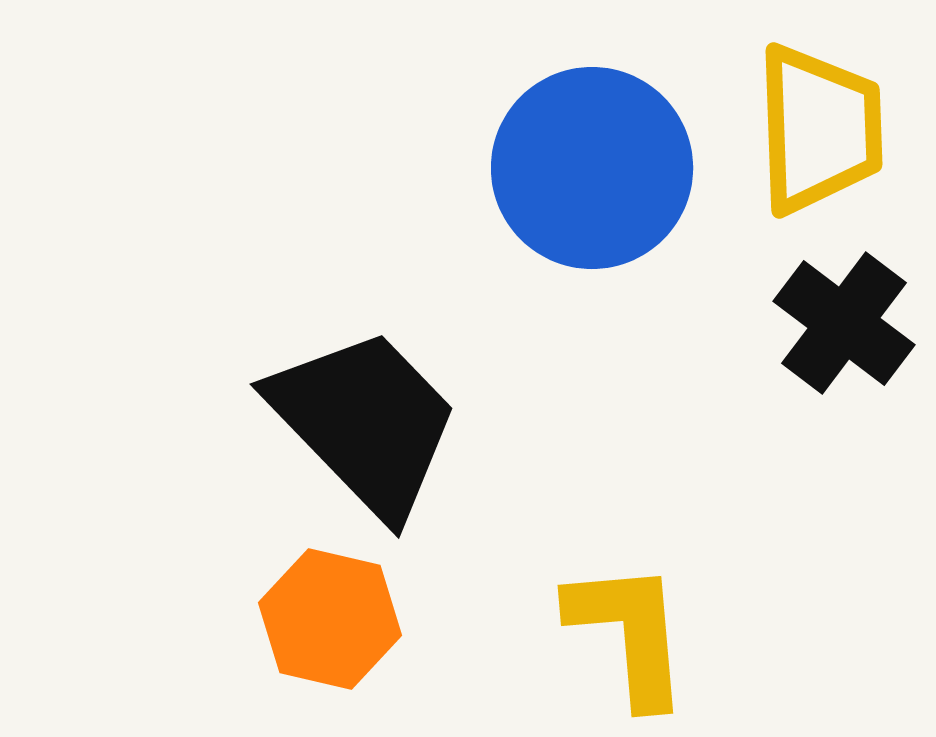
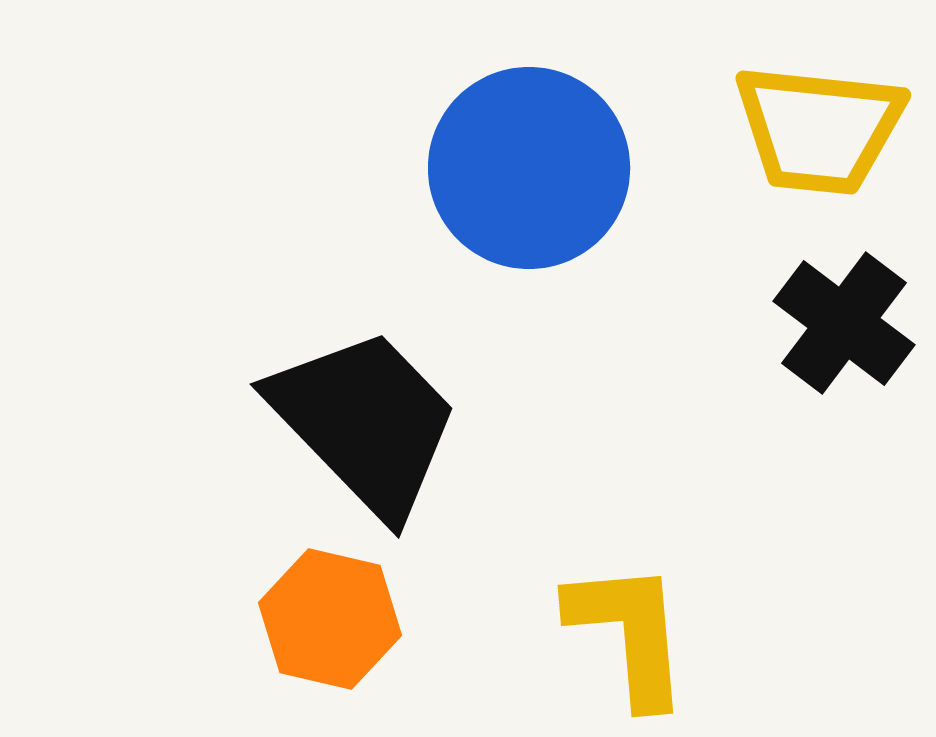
yellow trapezoid: rotated 98 degrees clockwise
blue circle: moved 63 px left
